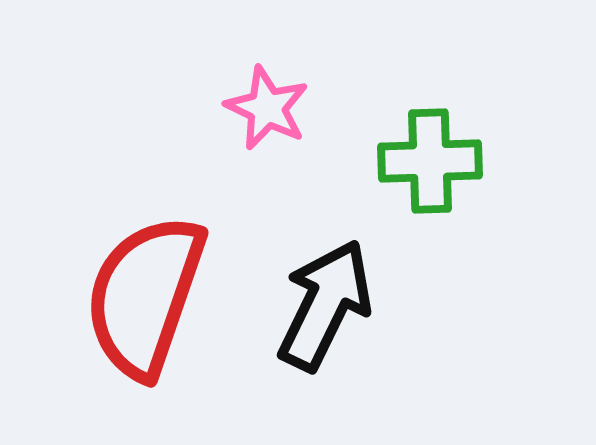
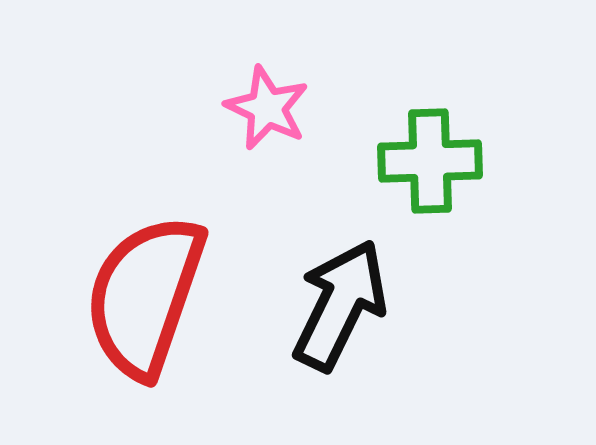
black arrow: moved 15 px right
